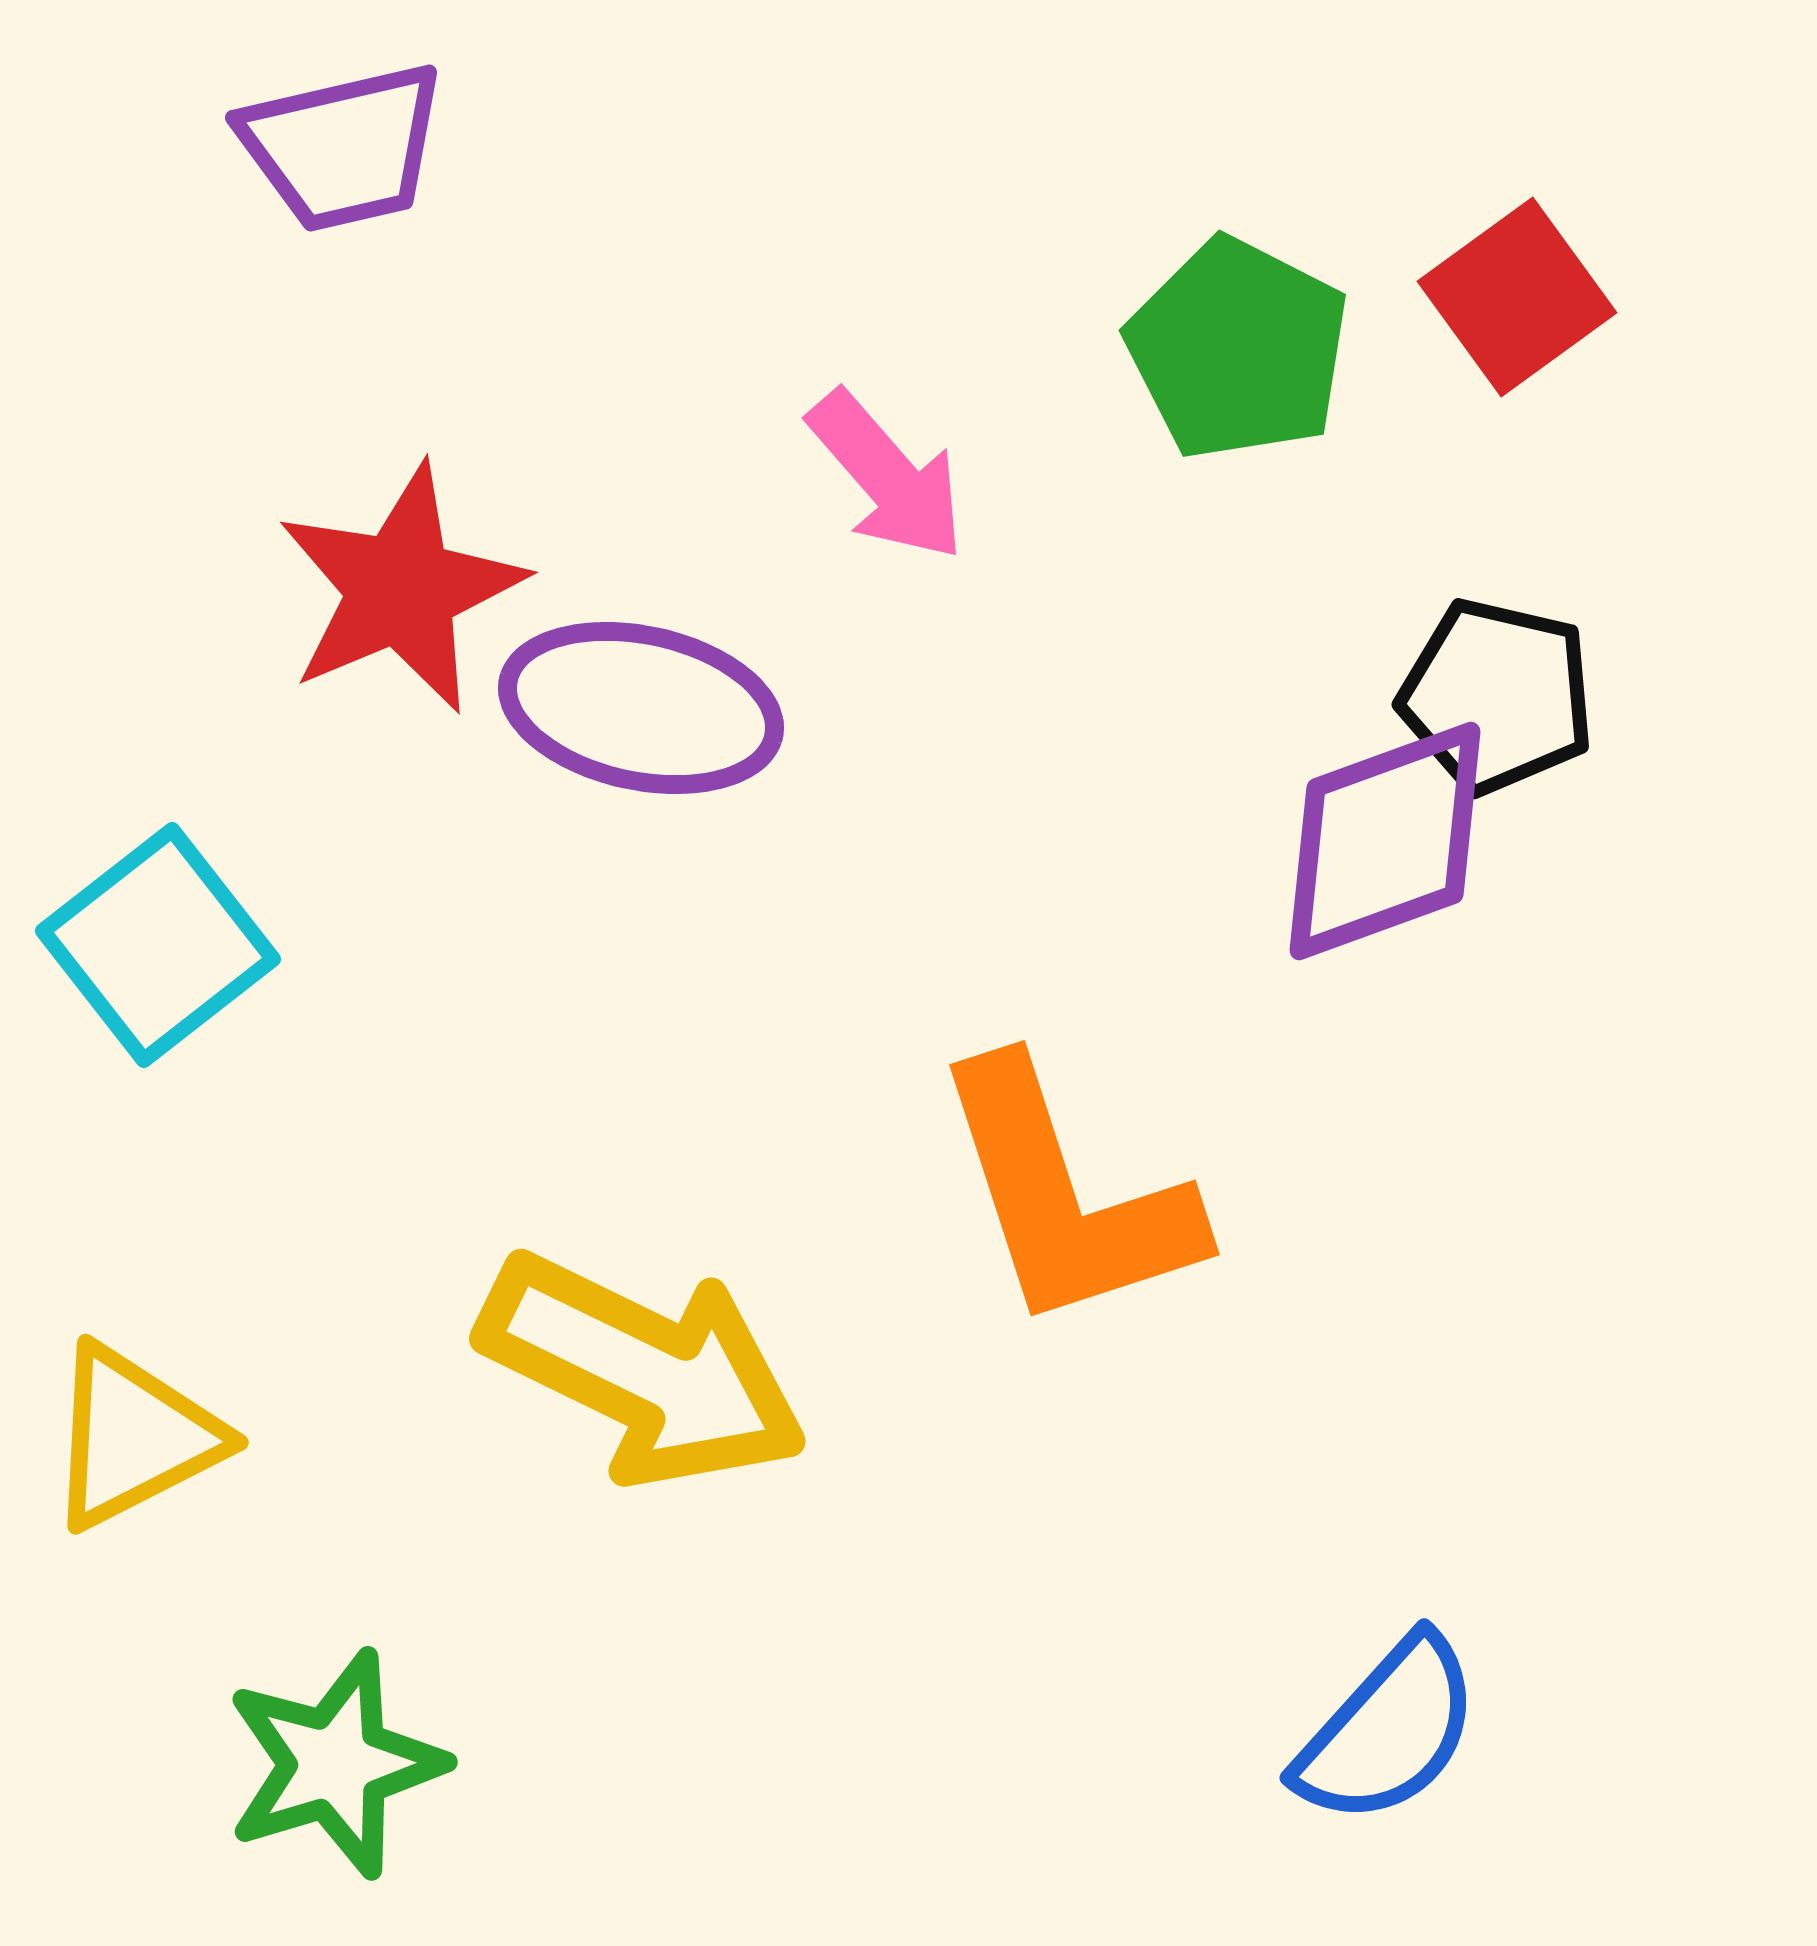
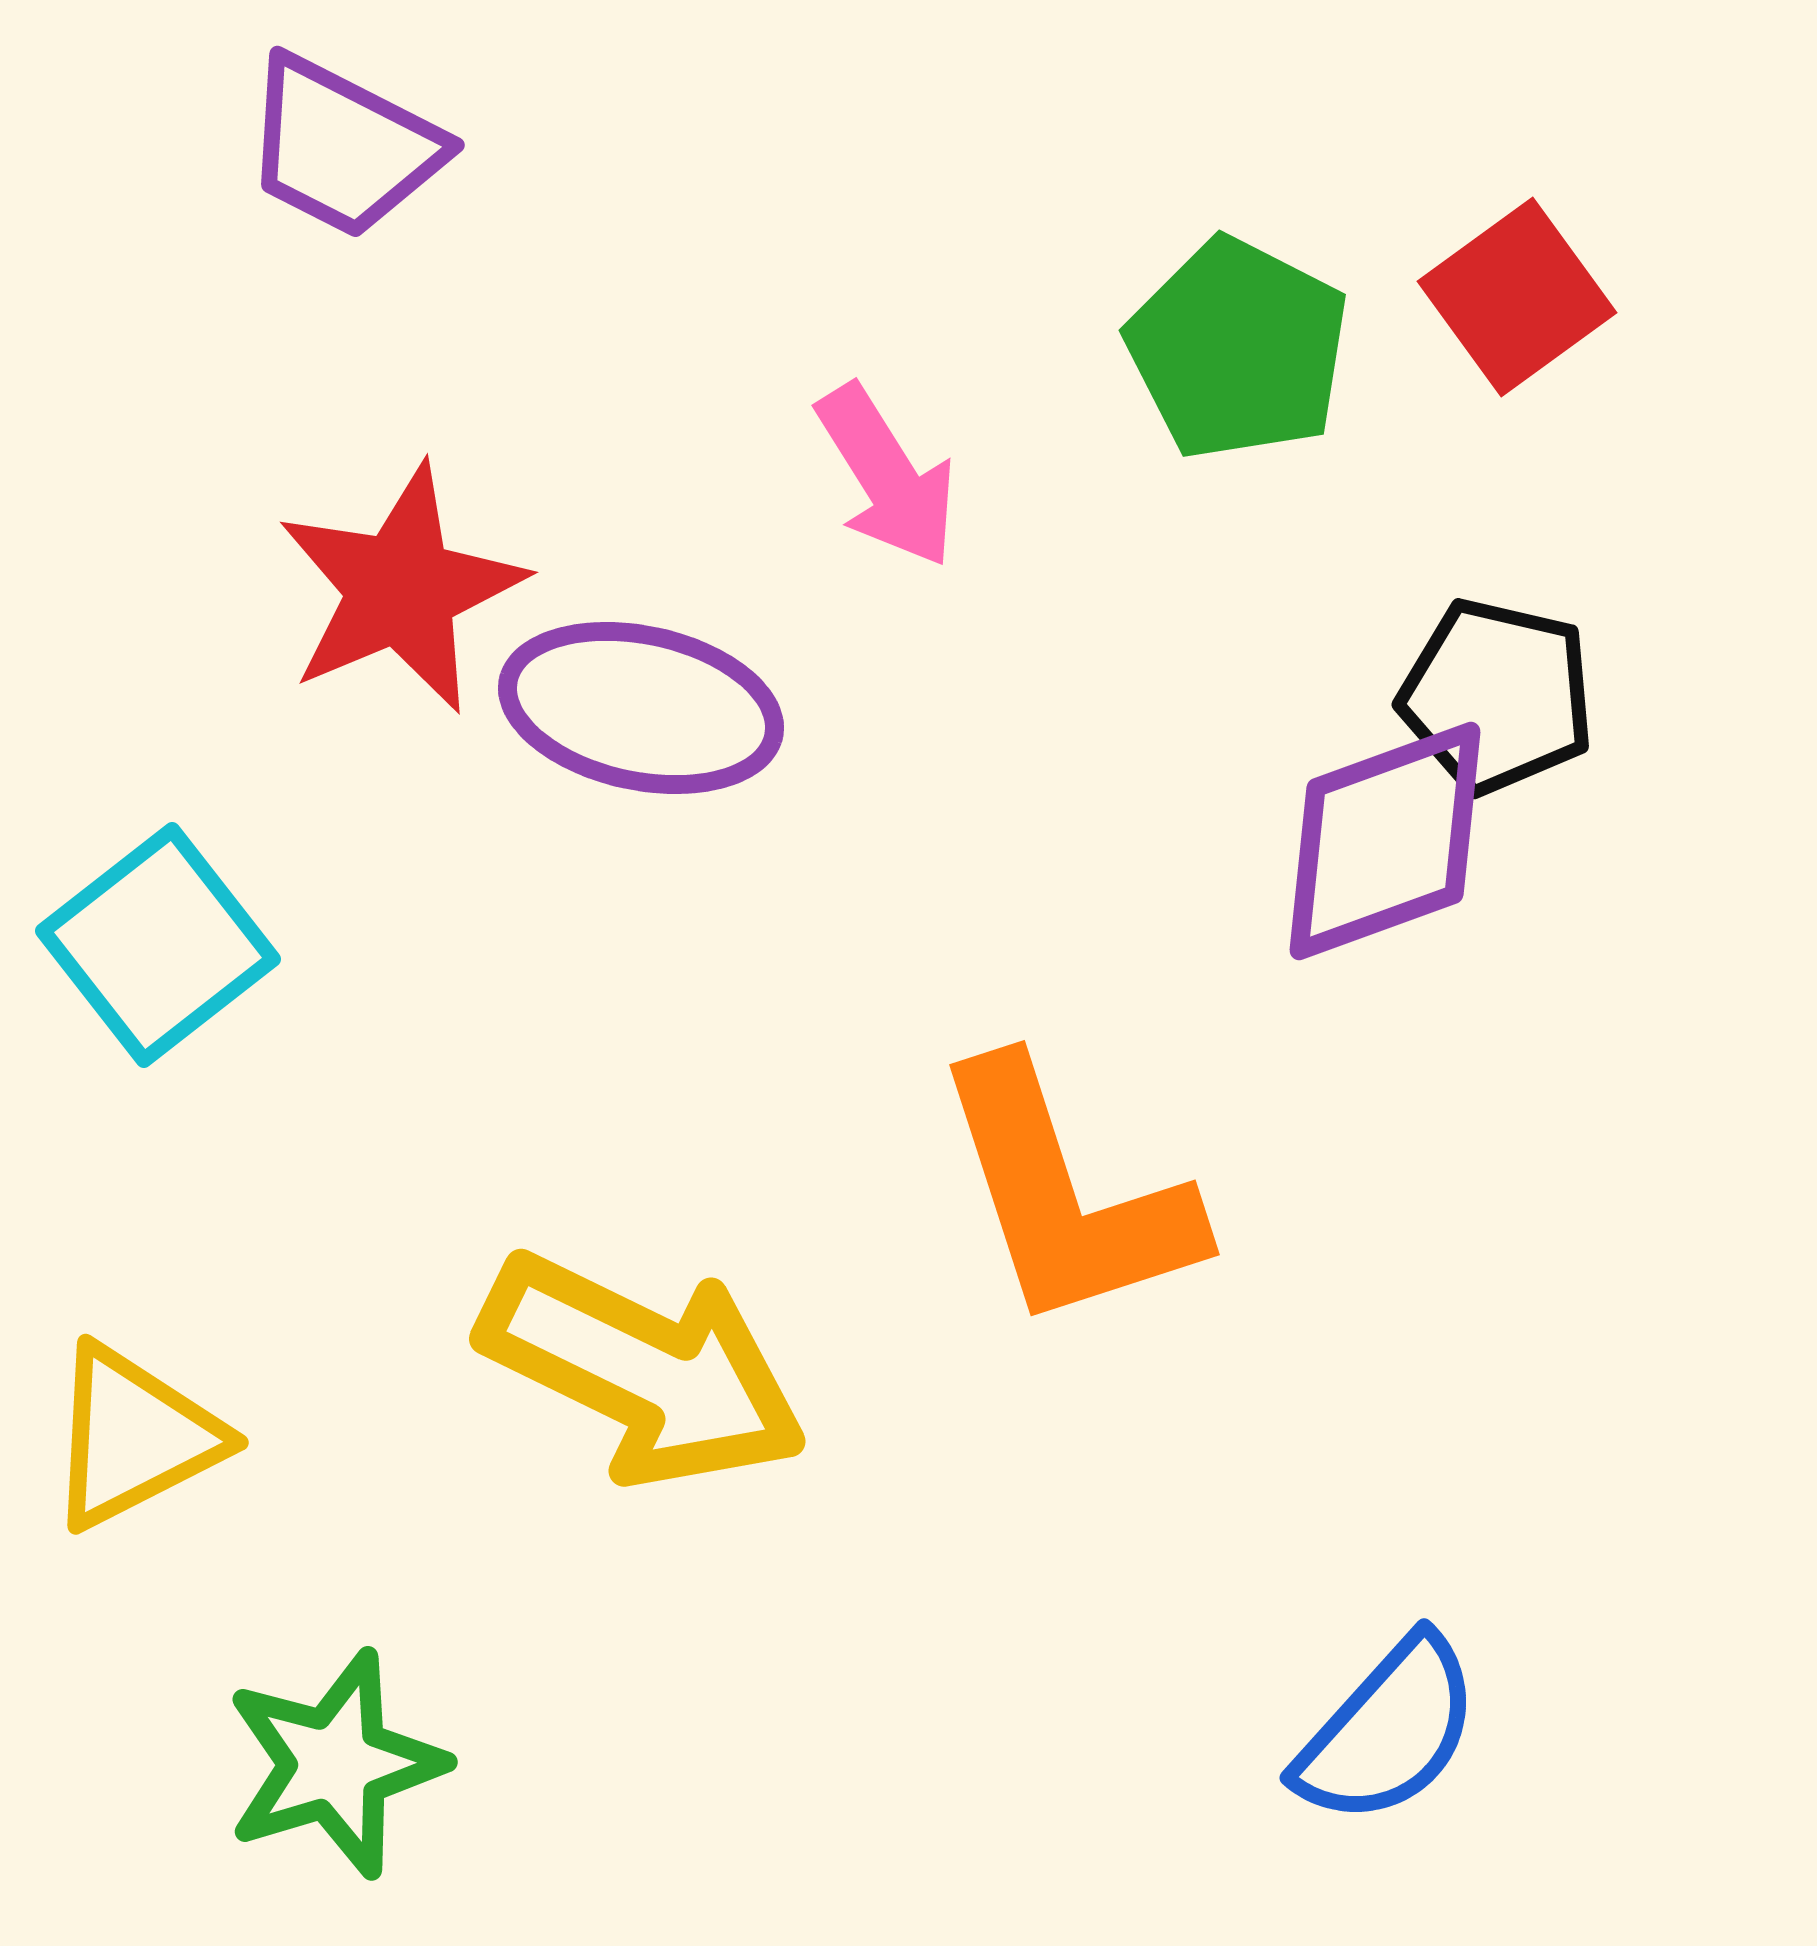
purple trapezoid: rotated 40 degrees clockwise
pink arrow: rotated 9 degrees clockwise
